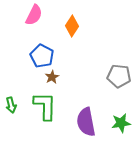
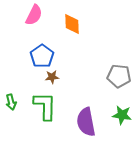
orange diamond: moved 2 px up; rotated 35 degrees counterclockwise
blue pentagon: rotated 10 degrees clockwise
brown star: rotated 24 degrees clockwise
green arrow: moved 3 px up
green star: moved 1 px right, 8 px up; rotated 18 degrees clockwise
